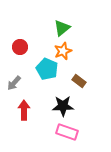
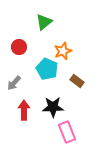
green triangle: moved 18 px left, 6 px up
red circle: moved 1 px left
brown rectangle: moved 2 px left
black star: moved 10 px left, 1 px down
pink rectangle: rotated 50 degrees clockwise
